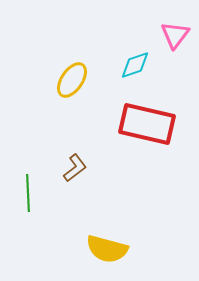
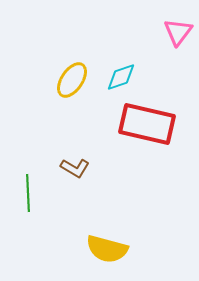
pink triangle: moved 3 px right, 3 px up
cyan diamond: moved 14 px left, 12 px down
brown L-shape: rotated 68 degrees clockwise
